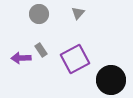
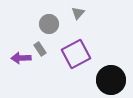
gray circle: moved 10 px right, 10 px down
gray rectangle: moved 1 px left, 1 px up
purple square: moved 1 px right, 5 px up
